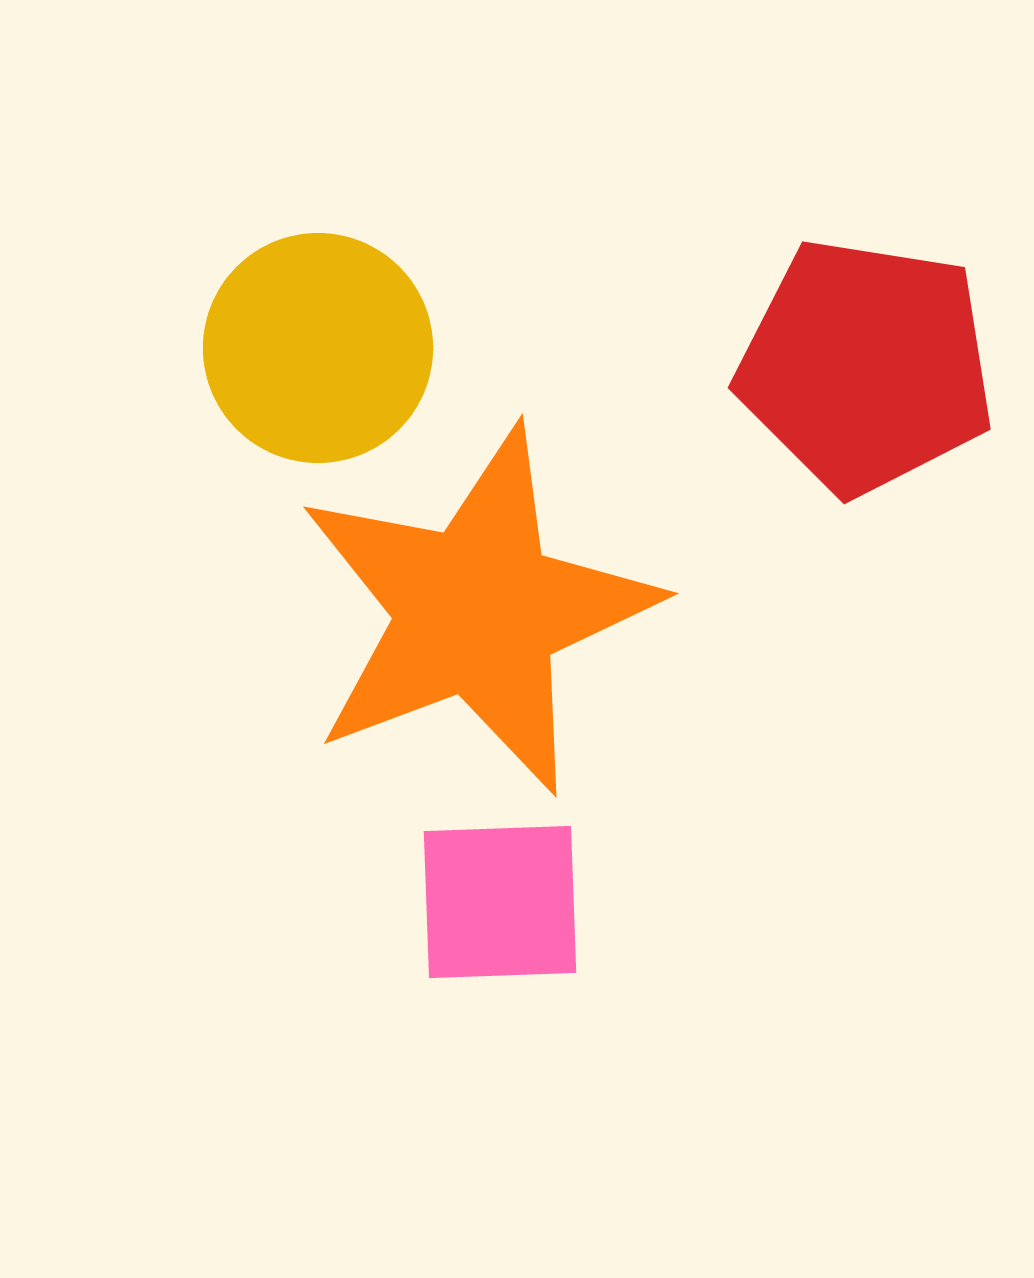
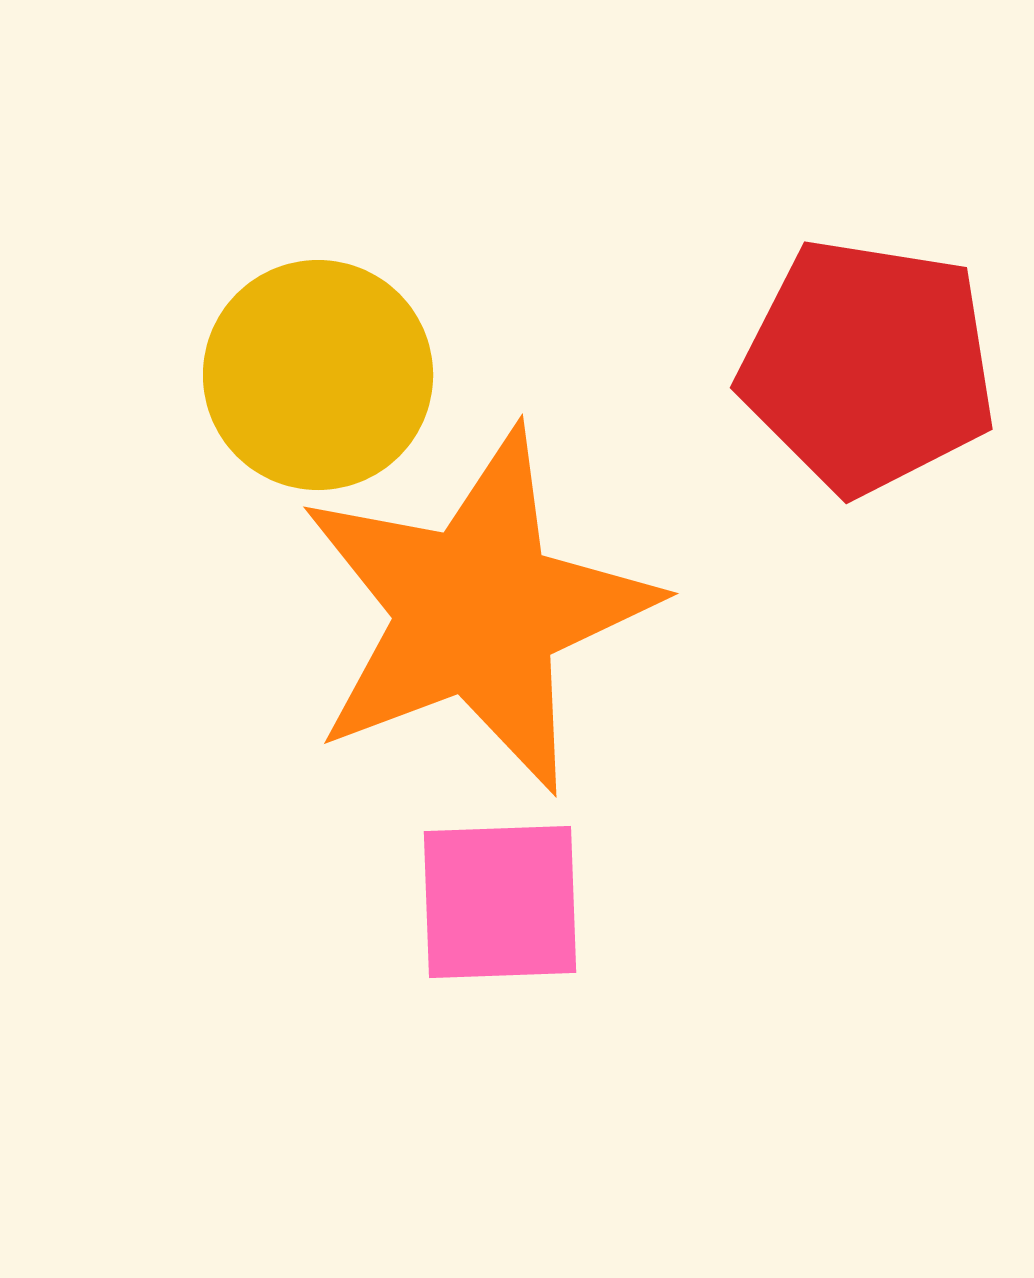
yellow circle: moved 27 px down
red pentagon: moved 2 px right
